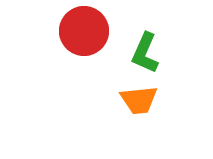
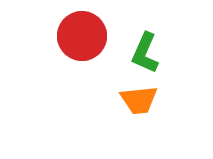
red circle: moved 2 px left, 5 px down
